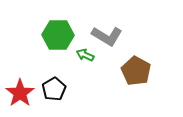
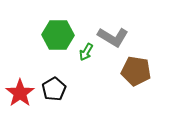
gray L-shape: moved 6 px right, 1 px down
green arrow: moved 1 px right, 3 px up; rotated 84 degrees counterclockwise
brown pentagon: rotated 20 degrees counterclockwise
